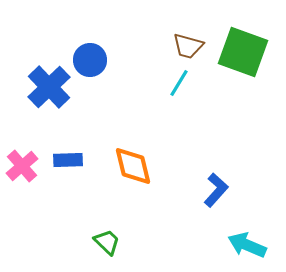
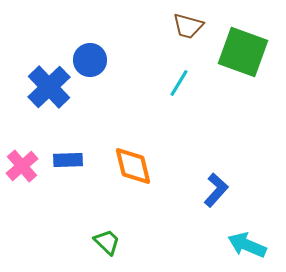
brown trapezoid: moved 20 px up
